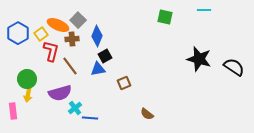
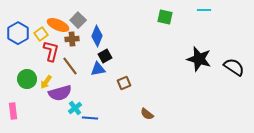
yellow arrow: moved 18 px right, 13 px up; rotated 24 degrees clockwise
